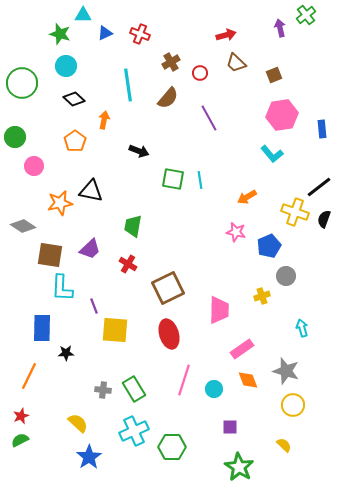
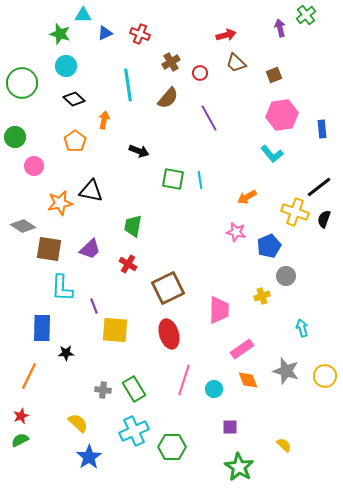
brown square at (50, 255): moved 1 px left, 6 px up
yellow circle at (293, 405): moved 32 px right, 29 px up
